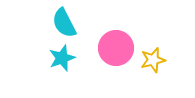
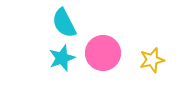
pink circle: moved 13 px left, 5 px down
yellow star: moved 1 px left
